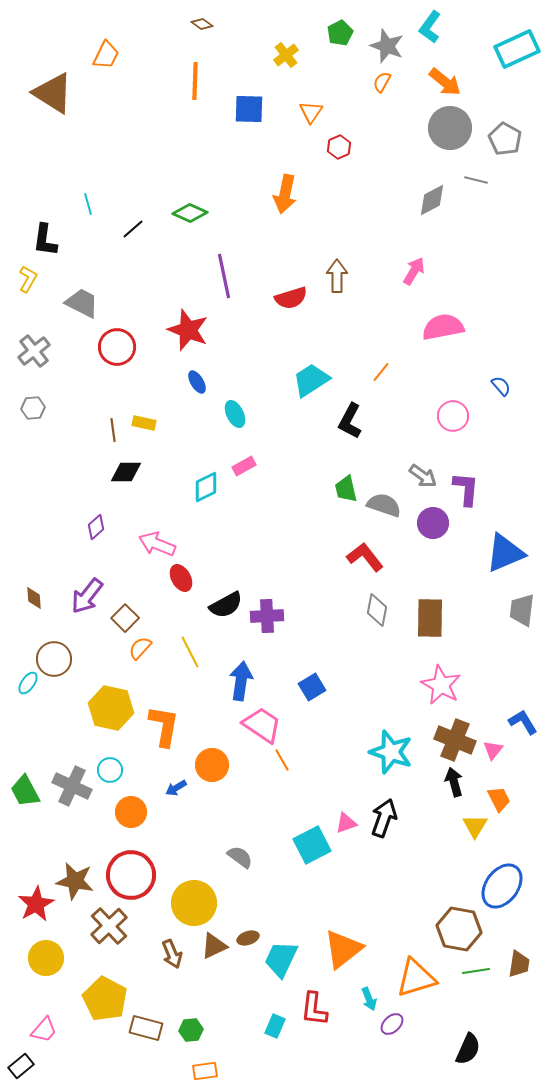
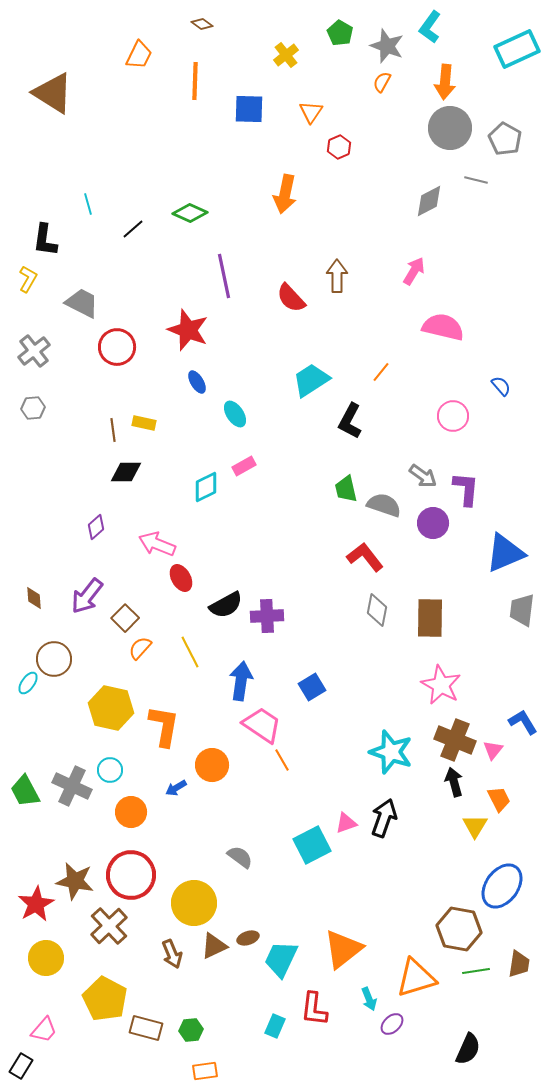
green pentagon at (340, 33): rotated 15 degrees counterclockwise
orange trapezoid at (106, 55): moved 33 px right
orange arrow at (445, 82): rotated 56 degrees clockwise
gray diamond at (432, 200): moved 3 px left, 1 px down
red semicircle at (291, 298): rotated 64 degrees clockwise
pink semicircle at (443, 327): rotated 24 degrees clockwise
cyan ellipse at (235, 414): rotated 8 degrees counterclockwise
black rectangle at (21, 1066): rotated 20 degrees counterclockwise
